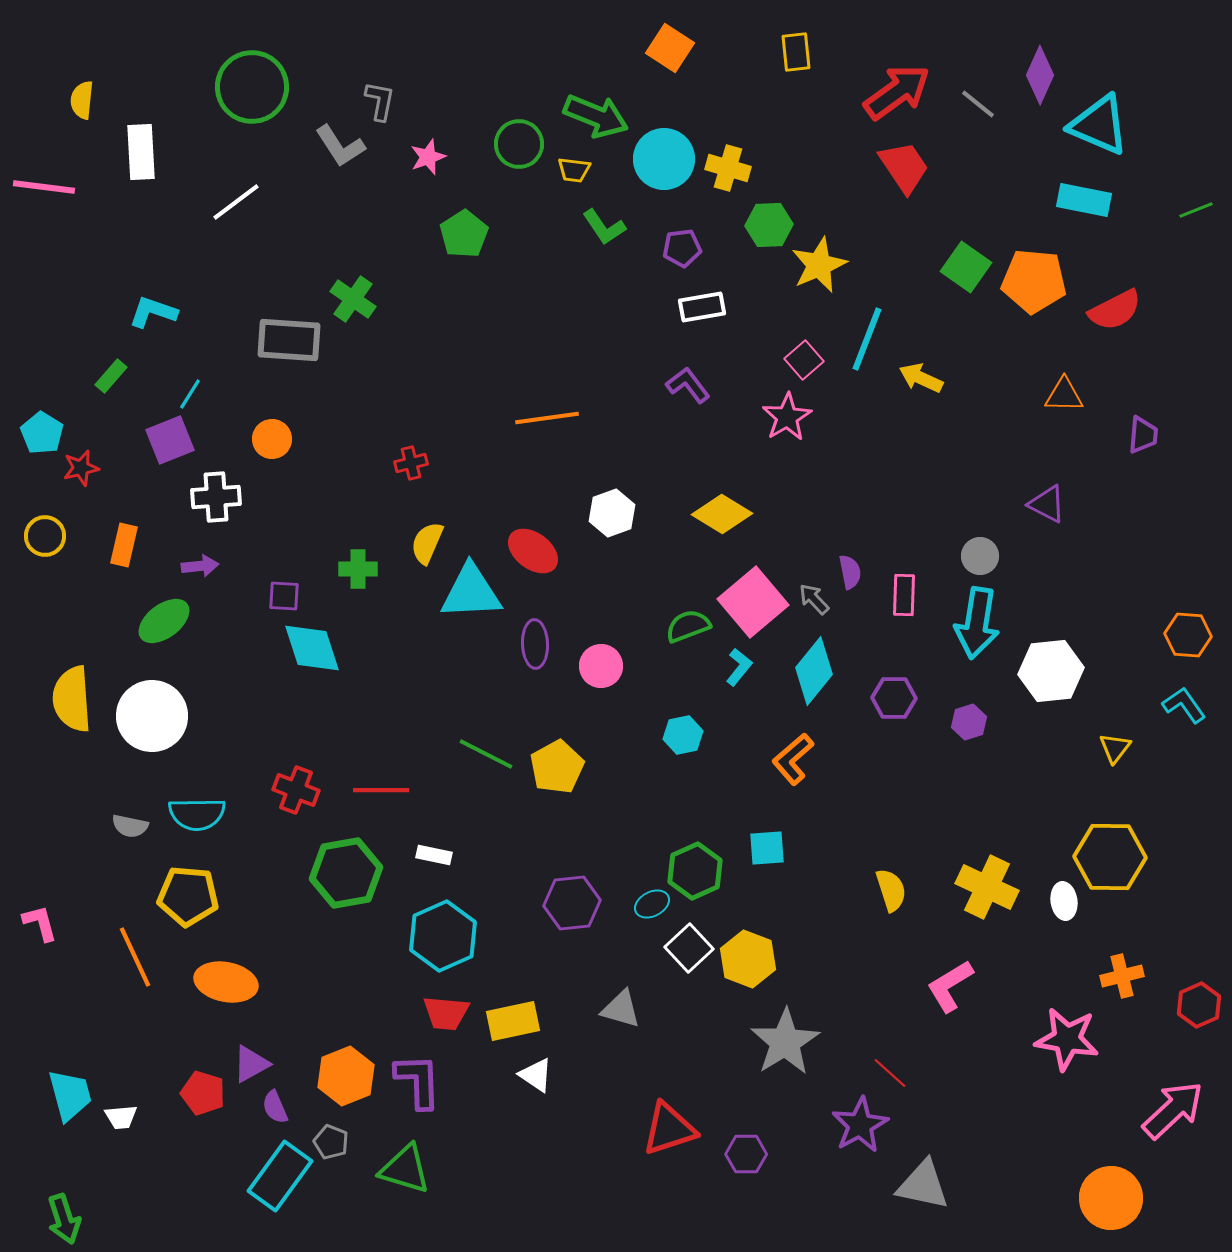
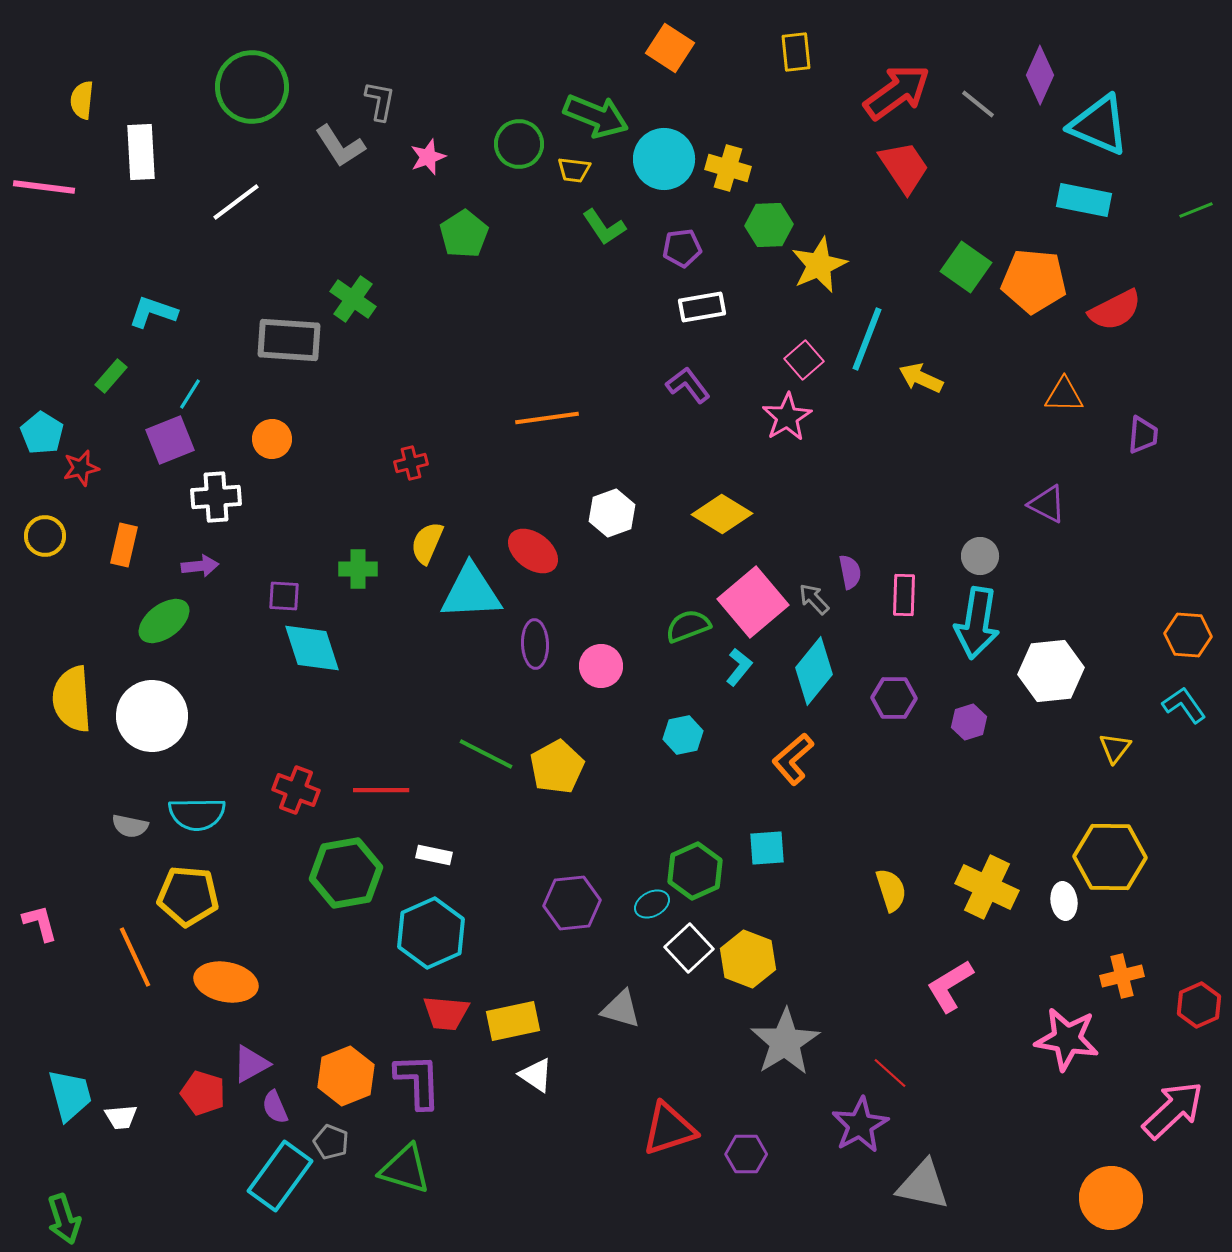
cyan hexagon at (443, 936): moved 12 px left, 3 px up
